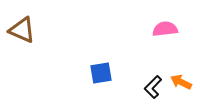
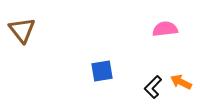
brown triangle: rotated 28 degrees clockwise
blue square: moved 1 px right, 2 px up
